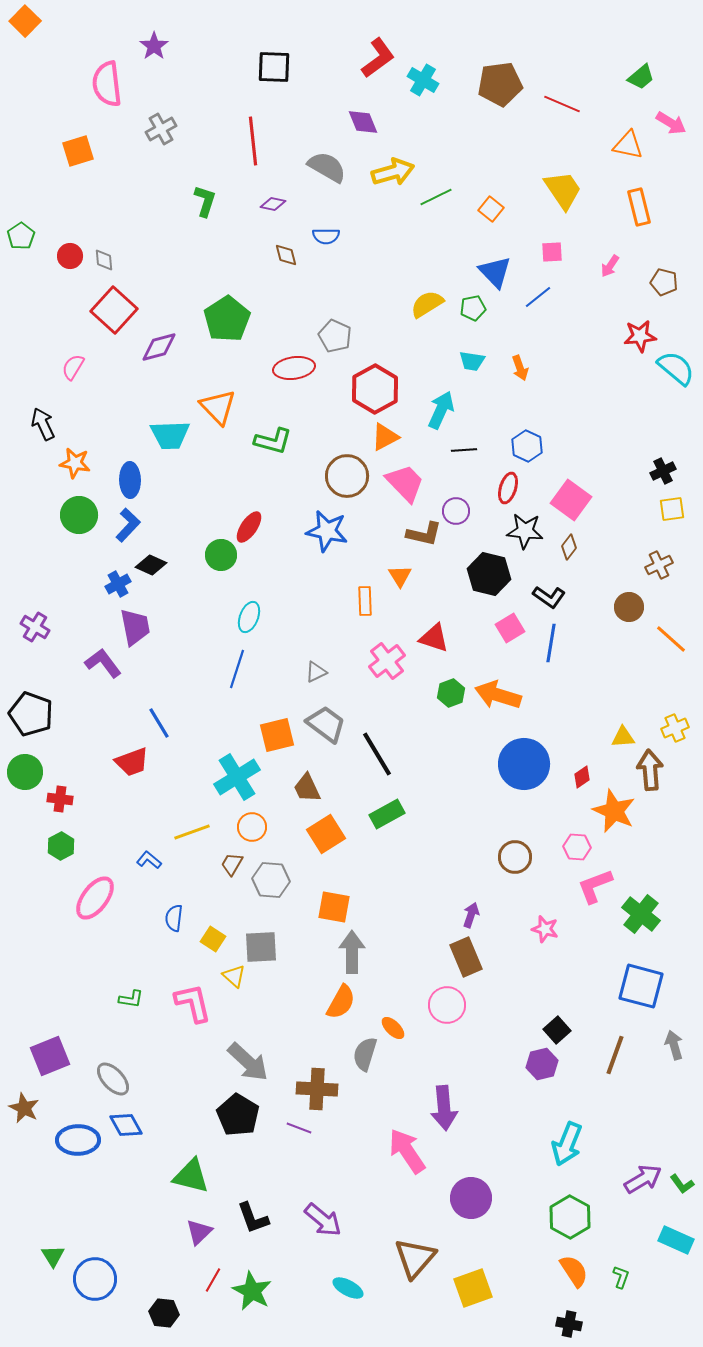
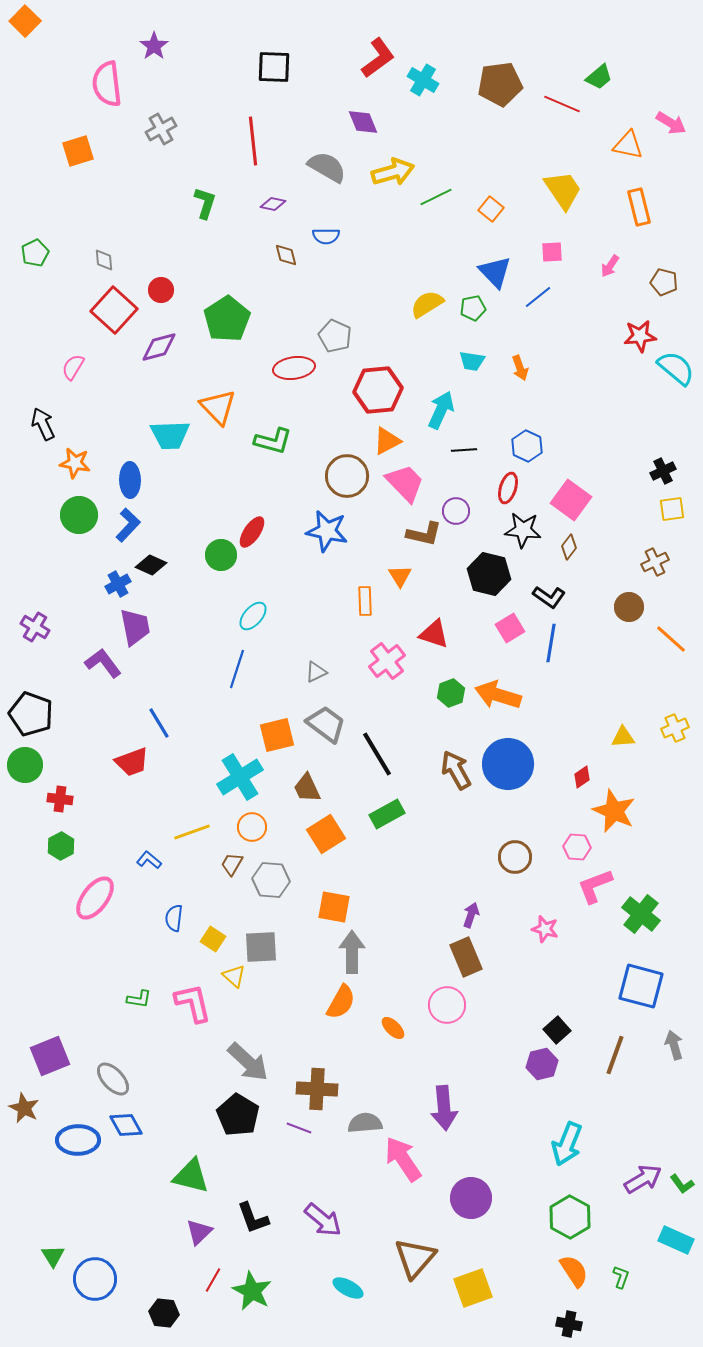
green trapezoid at (641, 77): moved 42 px left
green L-shape at (205, 201): moved 2 px down
green pentagon at (21, 236): moved 14 px right, 17 px down; rotated 8 degrees clockwise
red circle at (70, 256): moved 91 px right, 34 px down
red hexagon at (375, 389): moved 3 px right, 1 px down; rotated 24 degrees clockwise
orange triangle at (385, 437): moved 2 px right, 4 px down
red ellipse at (249, 527): moved 3 px right, 5 px down
black star at (525, 531): moved 2 px left, 1 px up
brown cross at (659, 565): moved 4 px left, 3 px up
cyan ellipse at (249, 617): moved 4 px right, 1 px up; rotated 20 degrees clockwise
red triangle at (434, 638): moved 4 px up
blue circle at (524, 764): moved 16 px left
brown arrow at (650, 770): moved 194 px left; rotated 24 degrees counterclockwise
green circle at (25, 772): moved 7 px up
cyan cross at (237, 777): moved 3 px right
green L-shape at (131, 999): moved 8 px right
gray semicircle at (365, 1054): moved 69 px down; rotated 68 degrees clockwise
pink arrow at (407, 1151): moved 4 px left, 8 px down
